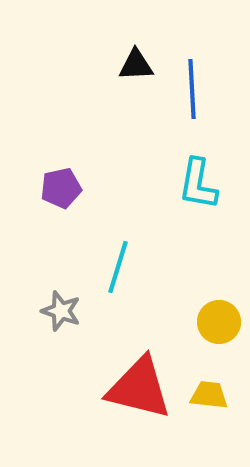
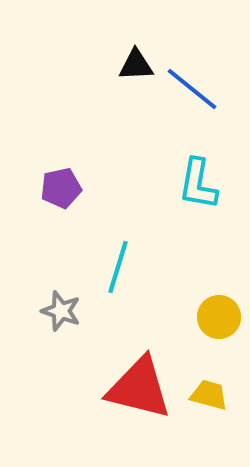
blue line: rotated 48 degrees counterclockwise
yellow circle: moved 5 px up
yellow trapezoid: rotated 9 degrees clockwise
